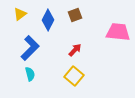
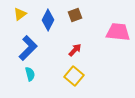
blue L-shape: moved 2 px left
